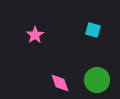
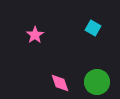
cyan square: moved 2 px up; rotated 14 degrees clockwise
green circle: moved 2 px down
